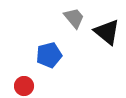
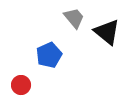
blue pentagon: rotated 10 degrees counterclockwise
red circle: moved 3 px left, 1 px up
